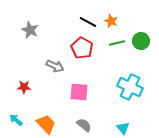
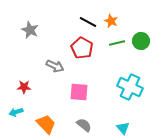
cyan arrow: moved 8 px up; rotated 56 degrees counterclockwise
